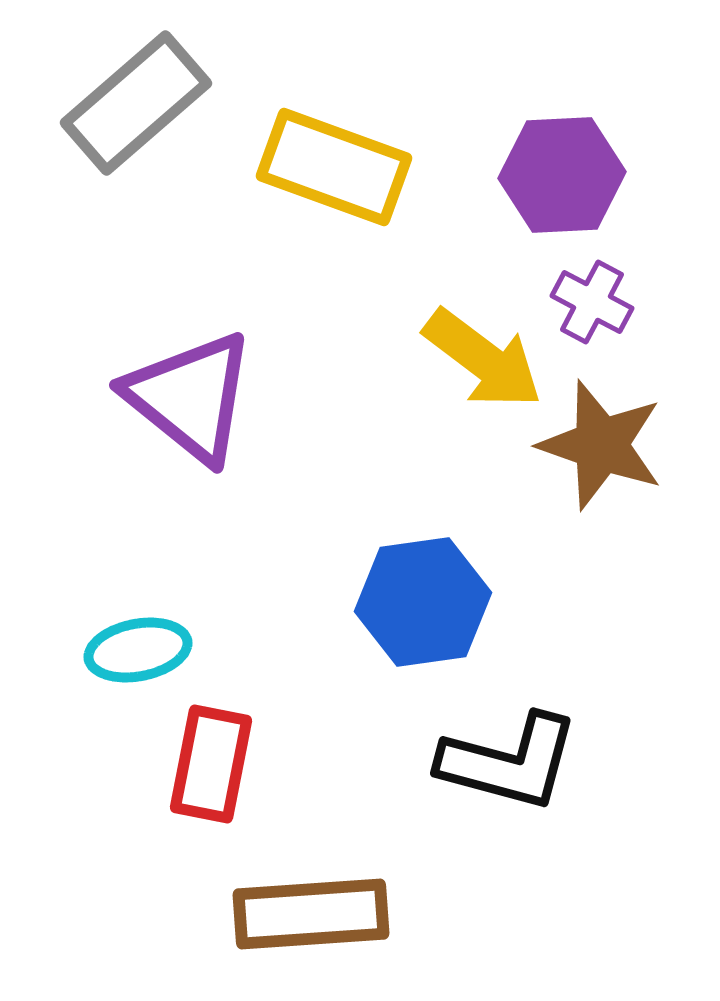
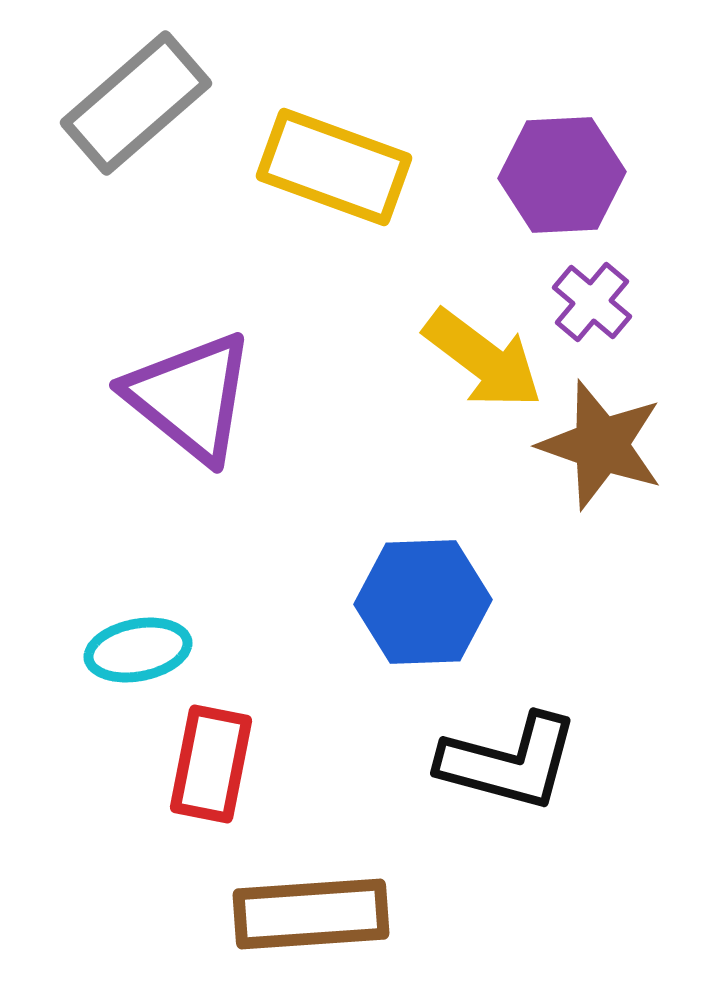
purple cross: rotated 12 degrees clockwise
blue hexagon: rotated 6 degrees clockwise
